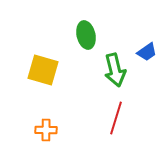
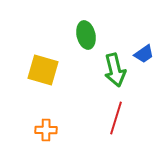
blue trapezoid: moved 3 px left, 2 px down
